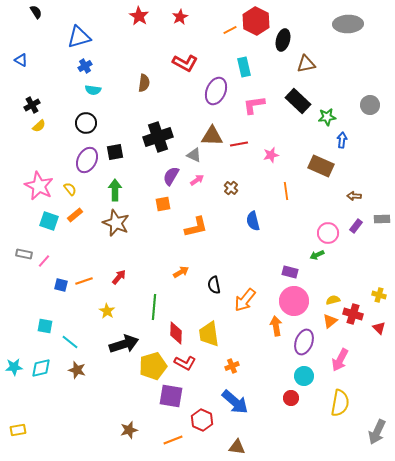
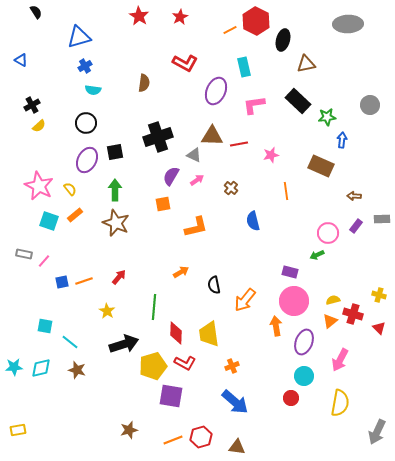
blue square at (61, 285): moved 1 px right, 3 px up; rotated 24 degrees counterclockwise
red hexagon at (202, 420): moved 1 px left, 17 px down; rotated 20 degrees clockwise
